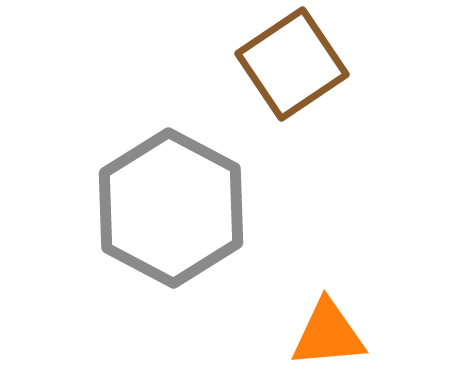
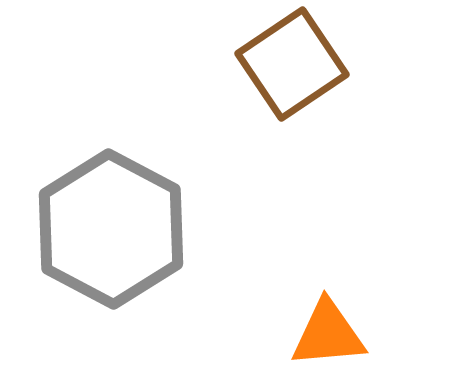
gray hexagon: moved 60 px left, 21 px down
